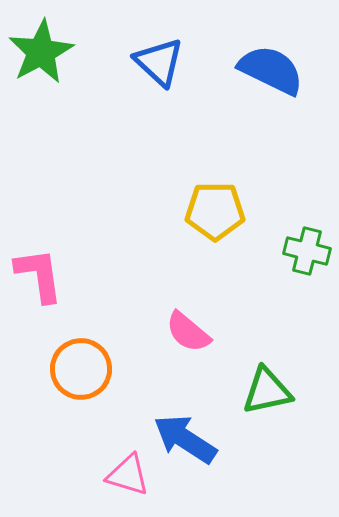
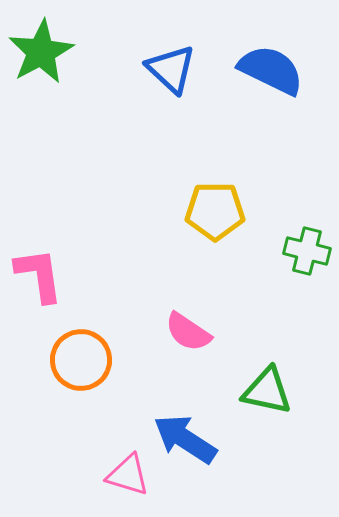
blue triangle: moved 12 px right, 7 px down
pink semicircle: rotated 6 degrees counterclockwise
orange circle: moved 9 px up
green triangle: rotated 24 degrees clockwise
